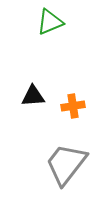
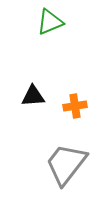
orange cross: moved 2 px right
